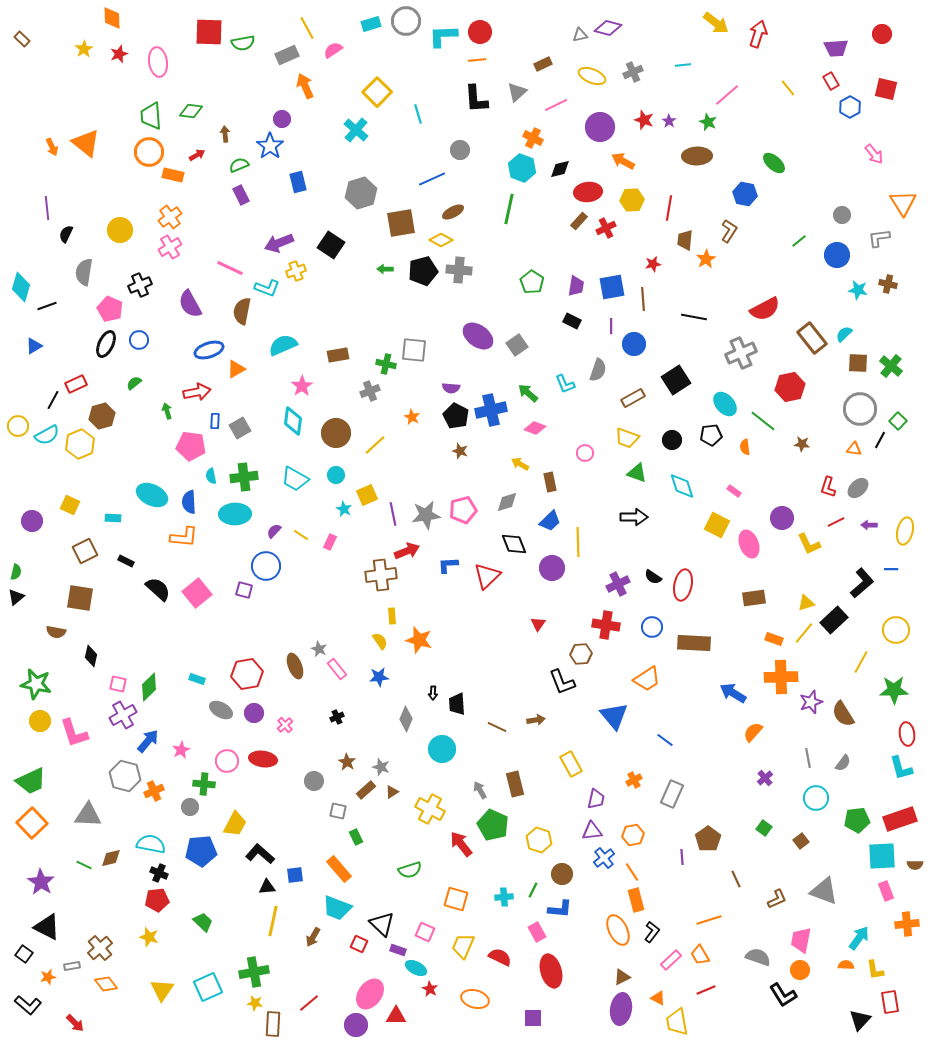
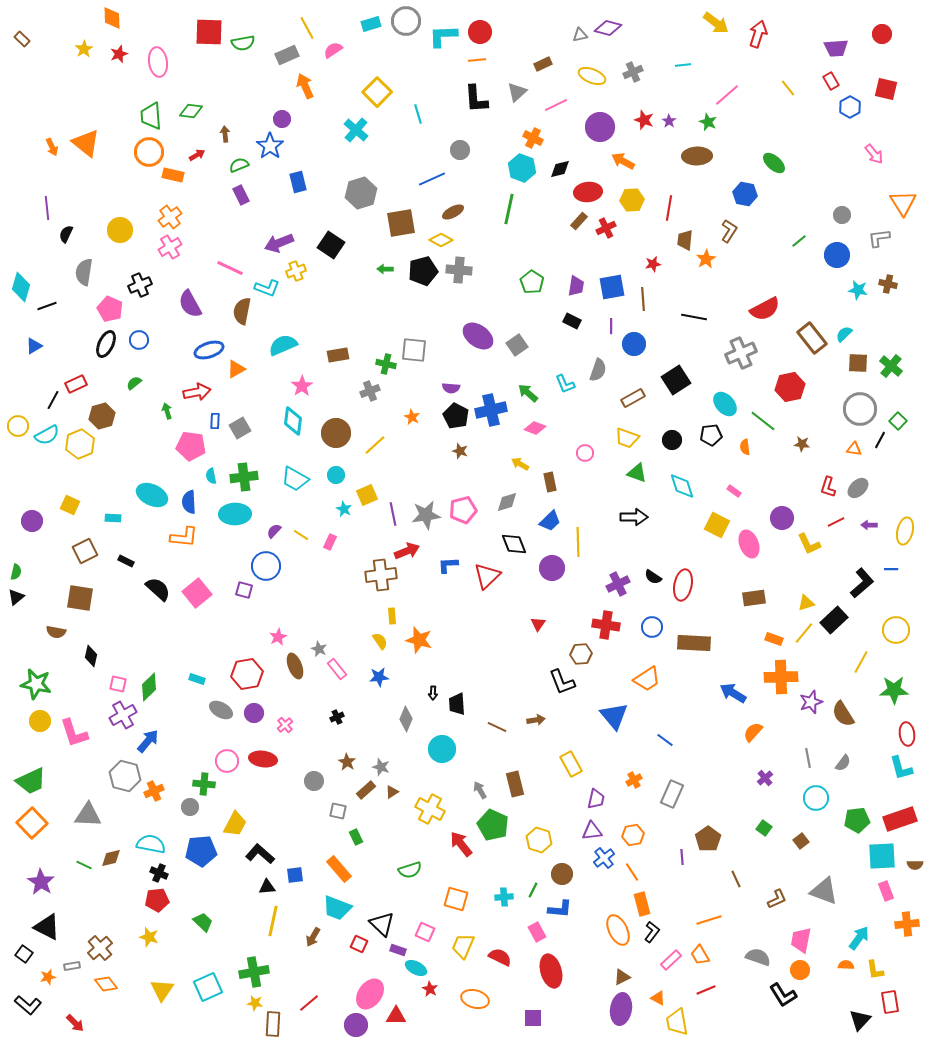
pink star at (181, 750): moved 97 px right, 113 px up
orange rectangle at (636, 900): moved 6 px right, 4 px down
